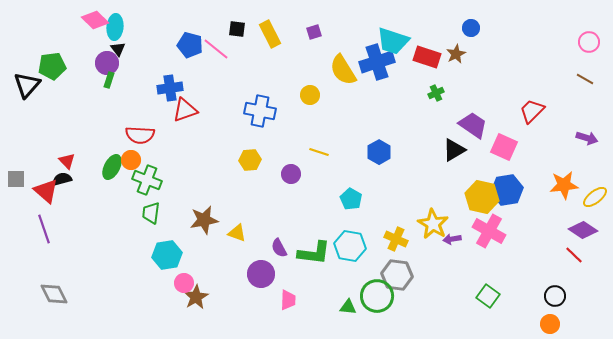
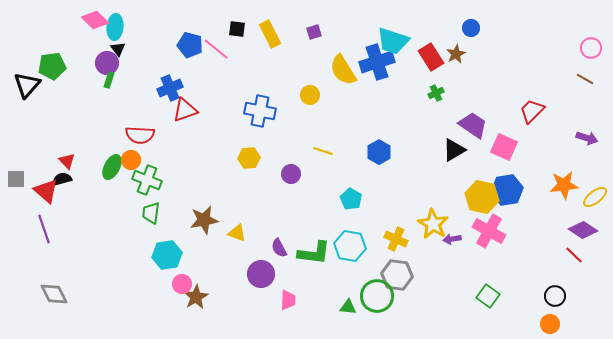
pink circle at (589, 42): moved 2 px right, 6 px down
red rectangle at (427, 57): moved 4 px right; rotated 40 degrees clockwise
blue cross at (170, 88): rotated 15 degrees counterclockwise
yellow line at (319, 152): moved 4 px right, 1 px up
yellow hexagon at (250, 160): moved 1 px left, 2 px up
pink circle at (184, 283): moved 2 px left, 1 px down
